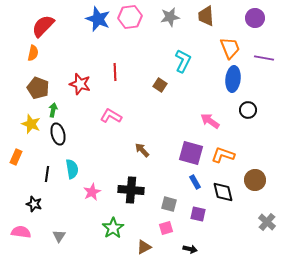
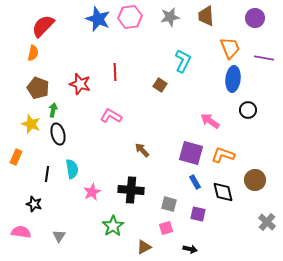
green star at (113, 228): moved 2 px up
